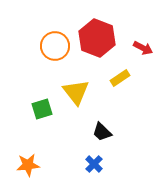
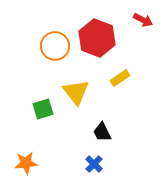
red arrow: moved 28 px up
green square: moved 1 px right
black trapezoid: rotated 20 degrees clockwise
orange star: moved 2 px left, 2 px up
